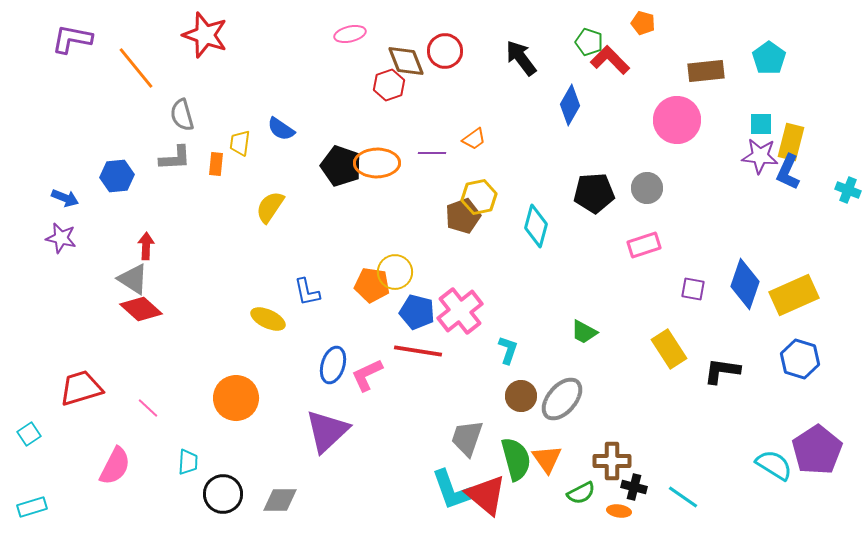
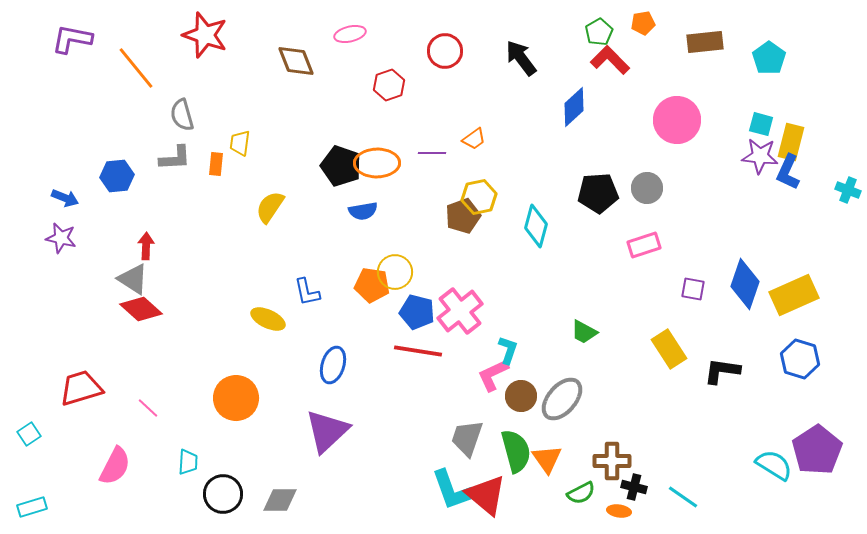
orange pentagon at (643, 23): rotated 25 degrees counterclockwise
green pentagon at (589, 42): moved 10 px right, 10 px up; rotated 24 degrees clockwise
brown diamond at (406, 61): moved 110 px left
brown rectangle at (706, 71): moved 1 px left, 29 px up
blue diamond at (570, 105): moved 4 px right, 2 px down; rotated 18 degrees clockwise
cyan square at (761, 124): rotated 15 degrees clockwise
blue semicircle at (281, 129): moved 82 px right, 82 px down; rotated 44 degrees counterclockwise
black pentagon at (594, 193): moved 4 px right
pink L-shape at (367, 375): moved 126 px right
green semicircle at (516, 459): moved 8 px up
